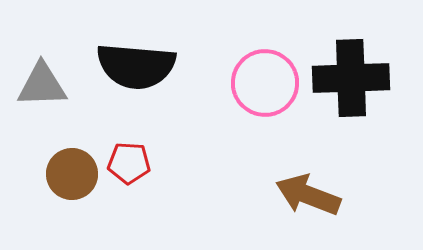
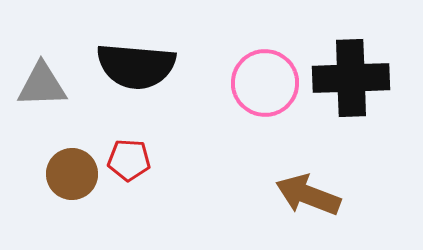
red pentagon: moved 3 px up
